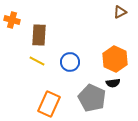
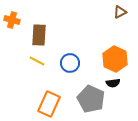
blue circle: moved 1 px down
gray pentagon: moved 1 px left, 1 px down
